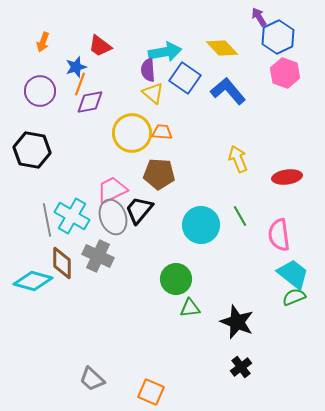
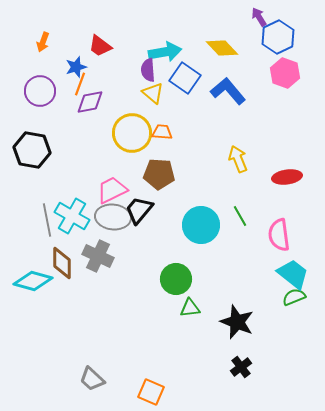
gray ellipse: rotated 64 degrees counterclockwise
